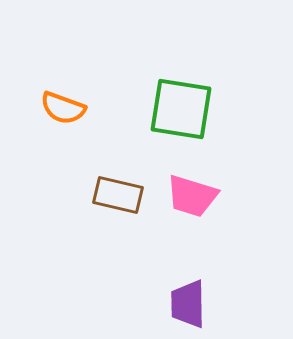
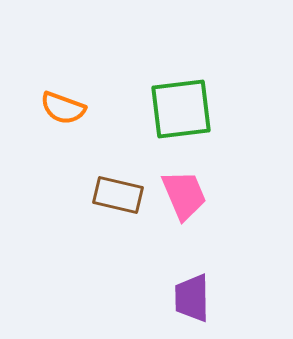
green square: rotated 16 degrees counterclockwise
pink trapezoid: moved 8 px left, 1 px up; rotated 130 degrees counterclockwise
purple trapezoid: moved 4 px right, 6 px up
